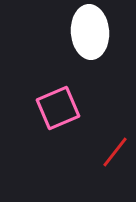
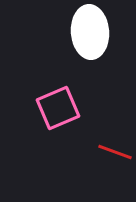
red line: rotated 72 degrees clockwise
